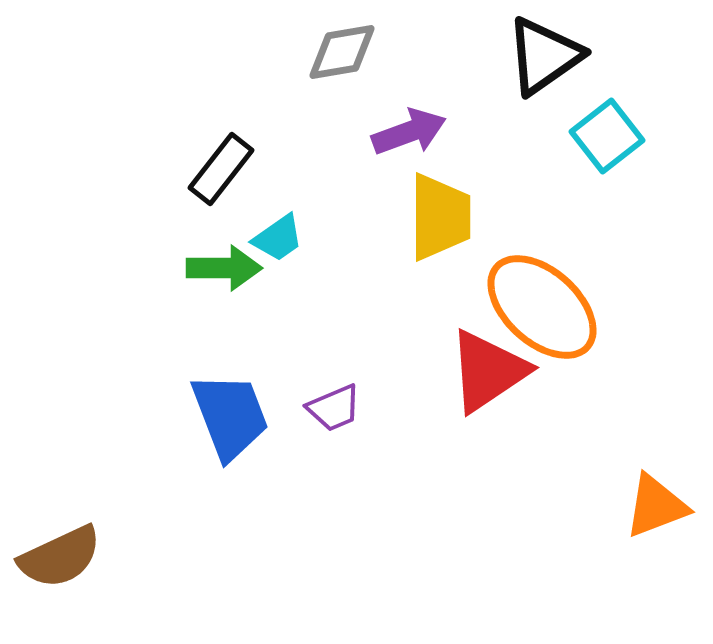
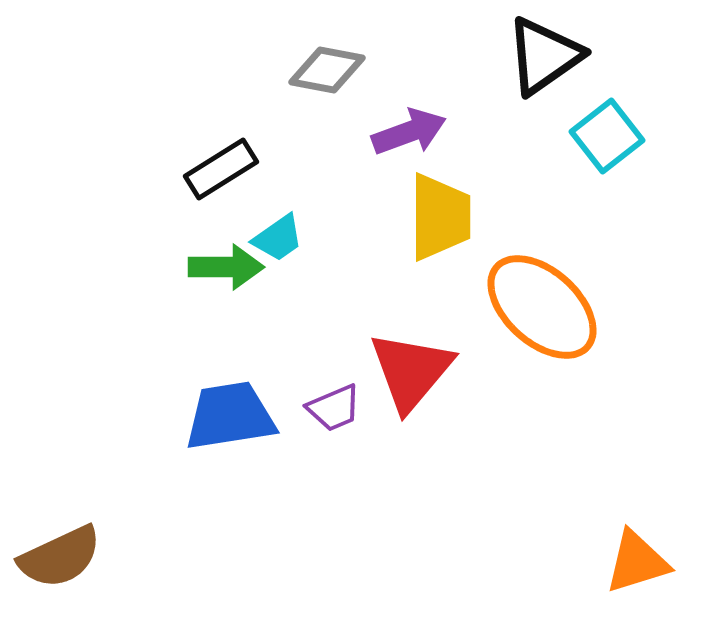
gray diamond: moved 15 px left, 18 px down; rotated 20 degrees clockwise
black rectangle: rotated 20 degrees clockwise
green arrow: moved 2 px right, 1 px up
red triangle: moved 77 px left; rotated 16 degrees counterclockwise
blue trapezoid: rotated 78 degrees counterclockwise
orange triangle: moved 19 px left, 56 px down; rotated 4 degrees clockwise
